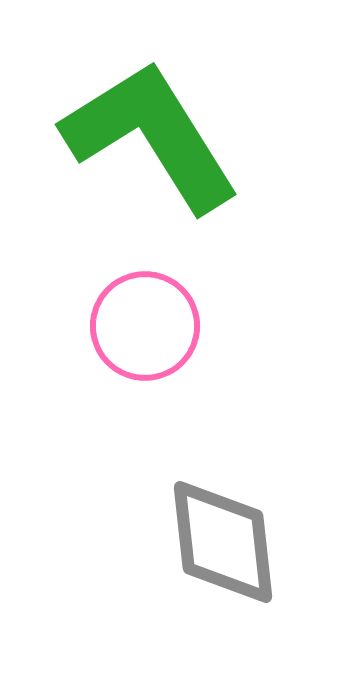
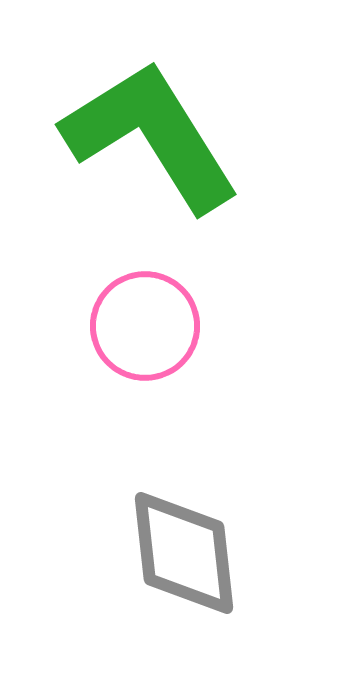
gray diamond: moved 39 px left, 11 px down
